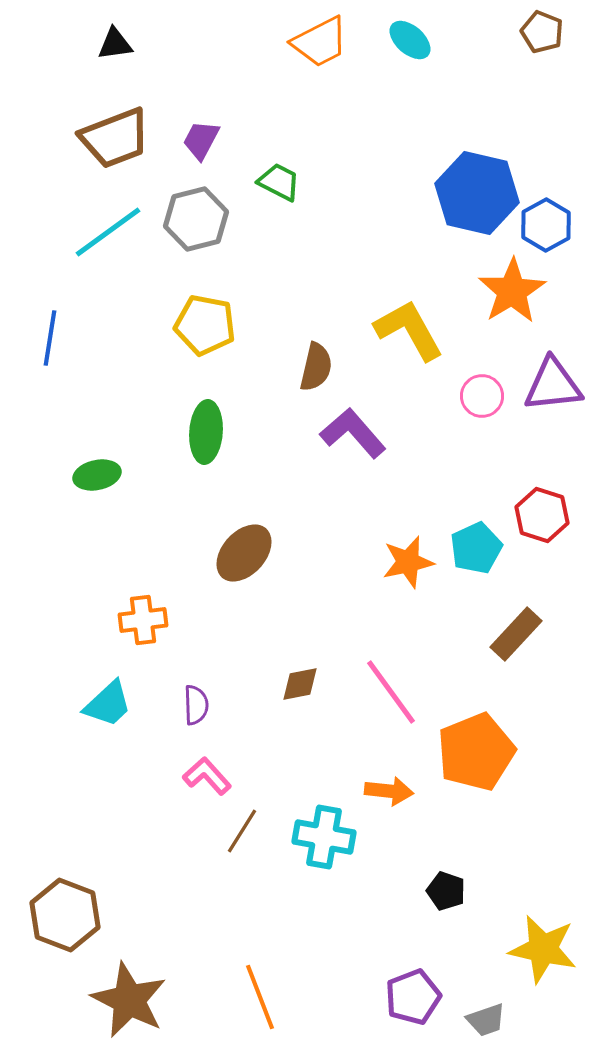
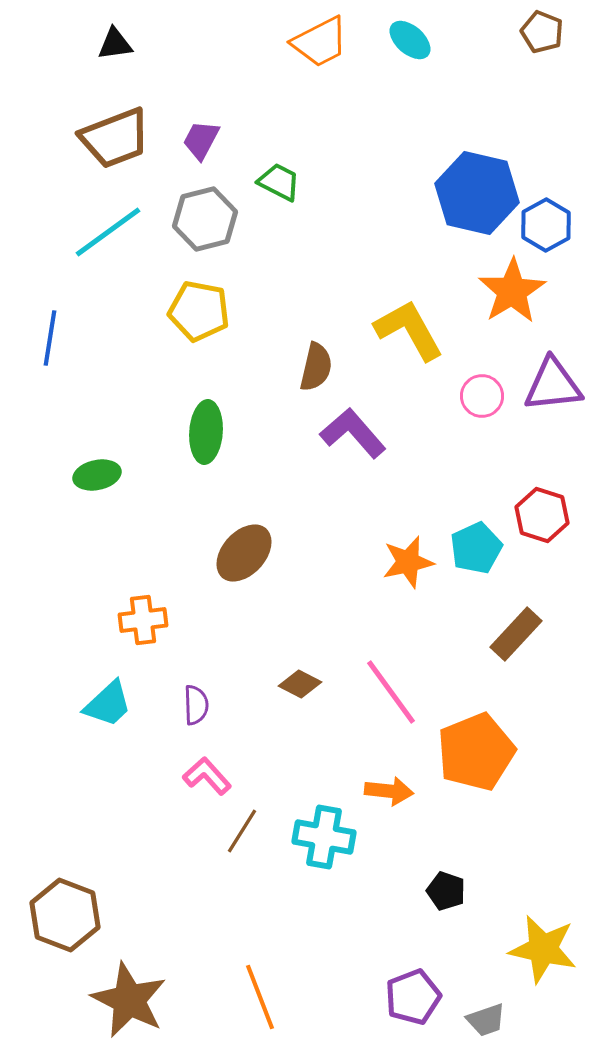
gray hexagon at (196, 219): moved 9 px right
yellow pentagon at (205, 325): moved 6 px left, 14 px up
brown diamond at (300, 684): rotated 39 degrees clockwise
